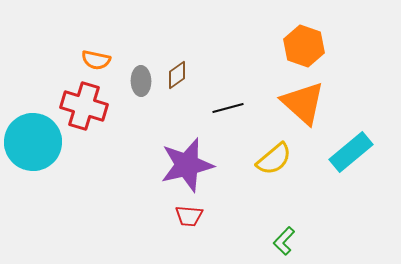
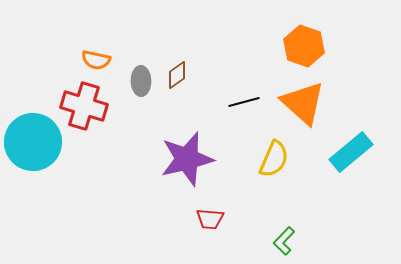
black line: moved 16 px right, 6 px up
yellow semicircle: rotated 27 degrees counterclockwise
purple star: moved 6 px up
red trapezoid: moved 21 px right, 3 px down
